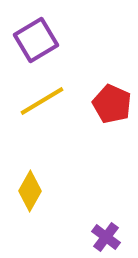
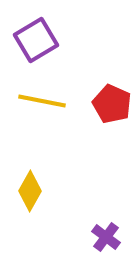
yellow line: rotated 42 degrees clockwise
